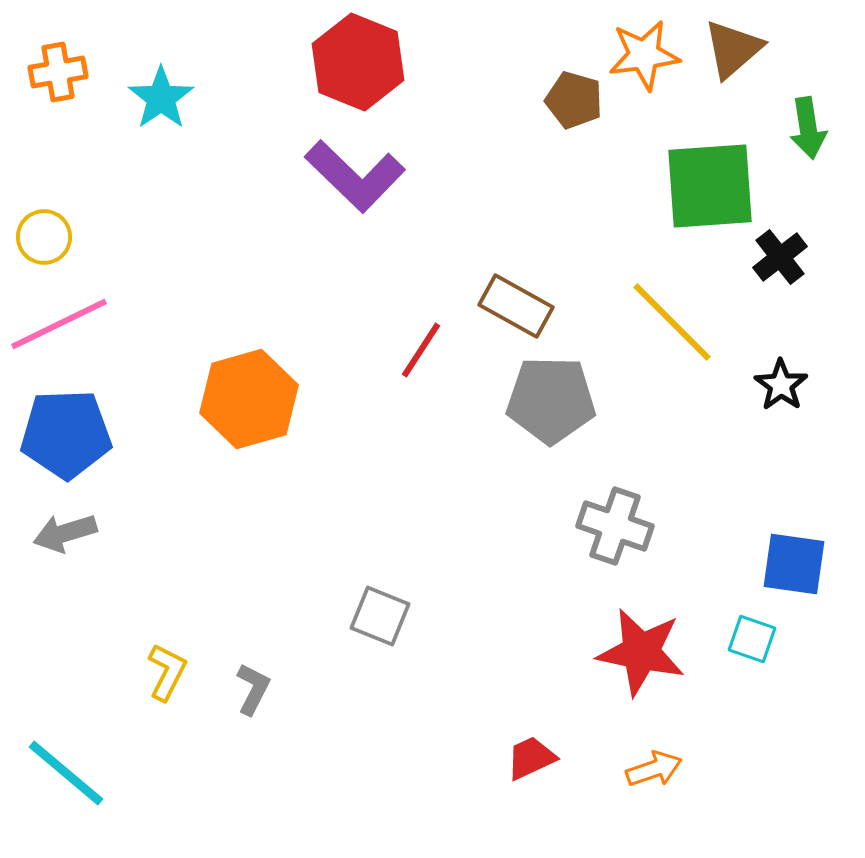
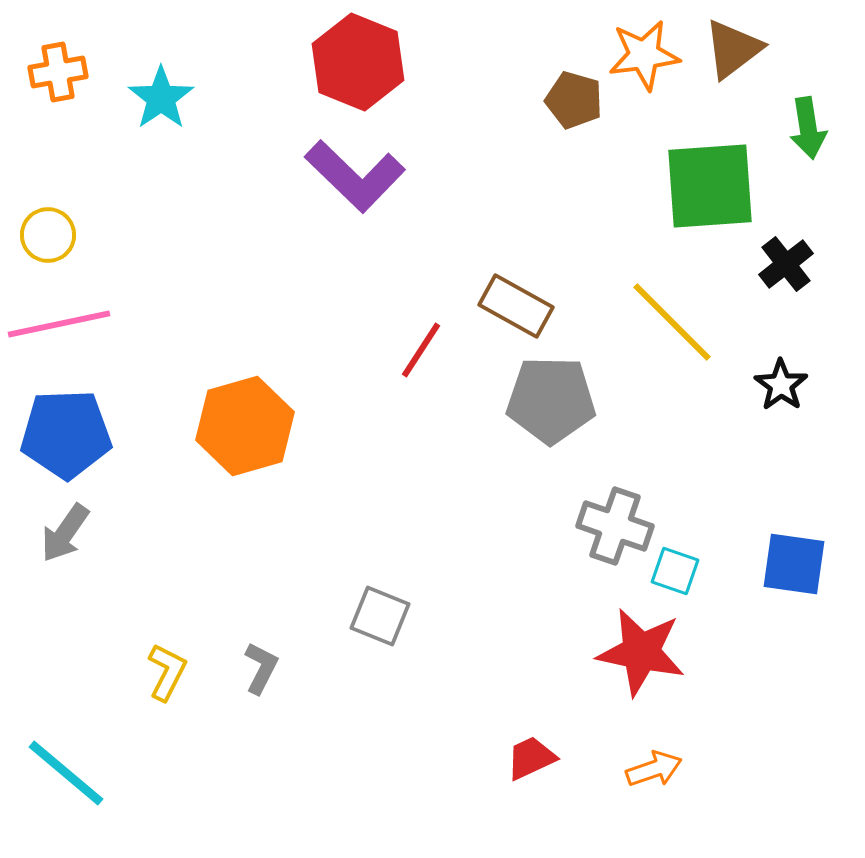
brown triangle: rotated 4 degrees clockwise
yellow circle: moved 4 px right, 2 px up
black cross: moved 6 px right, 7 px down
pink line: rotated 14 degrees clockwise
orange hexagon: moved 4 px left, 27 px down
gray arrow: rotated 38 degrees counterclockwise
cyan square: moved 77 px left, 68 px up
gray L-shape: moved 8 px right, 21 px up
